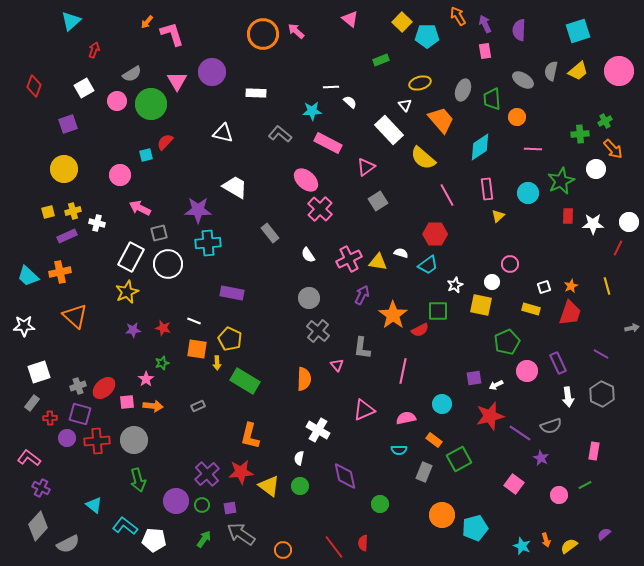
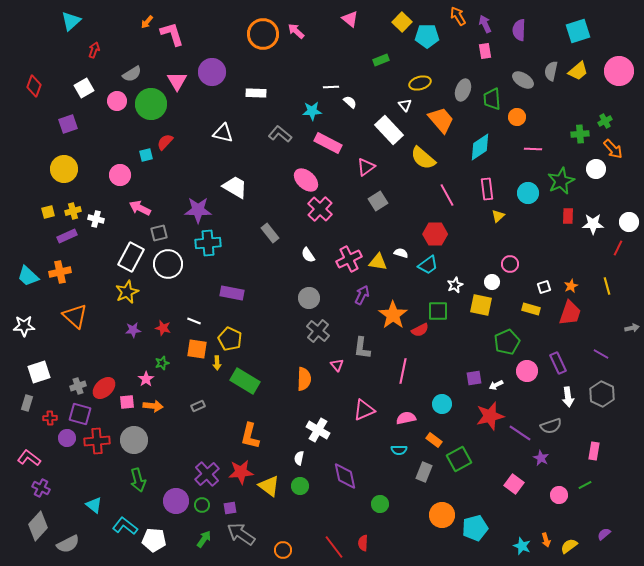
white cross at (97, 223): moved 1 px left, 4 px up
gray rectangle at (32, 403): moved 5 px left; rotated 21 degrees counterclockwise
